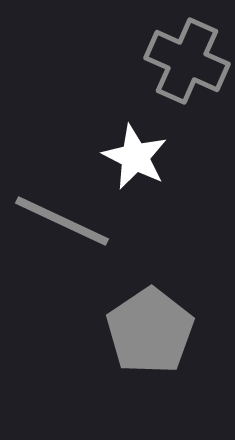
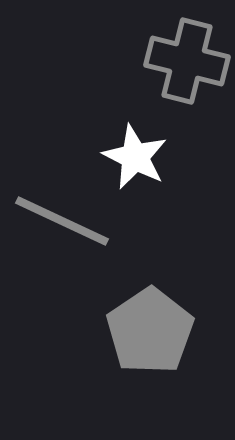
gray cross: rotated 10 degrees counterclockwise
